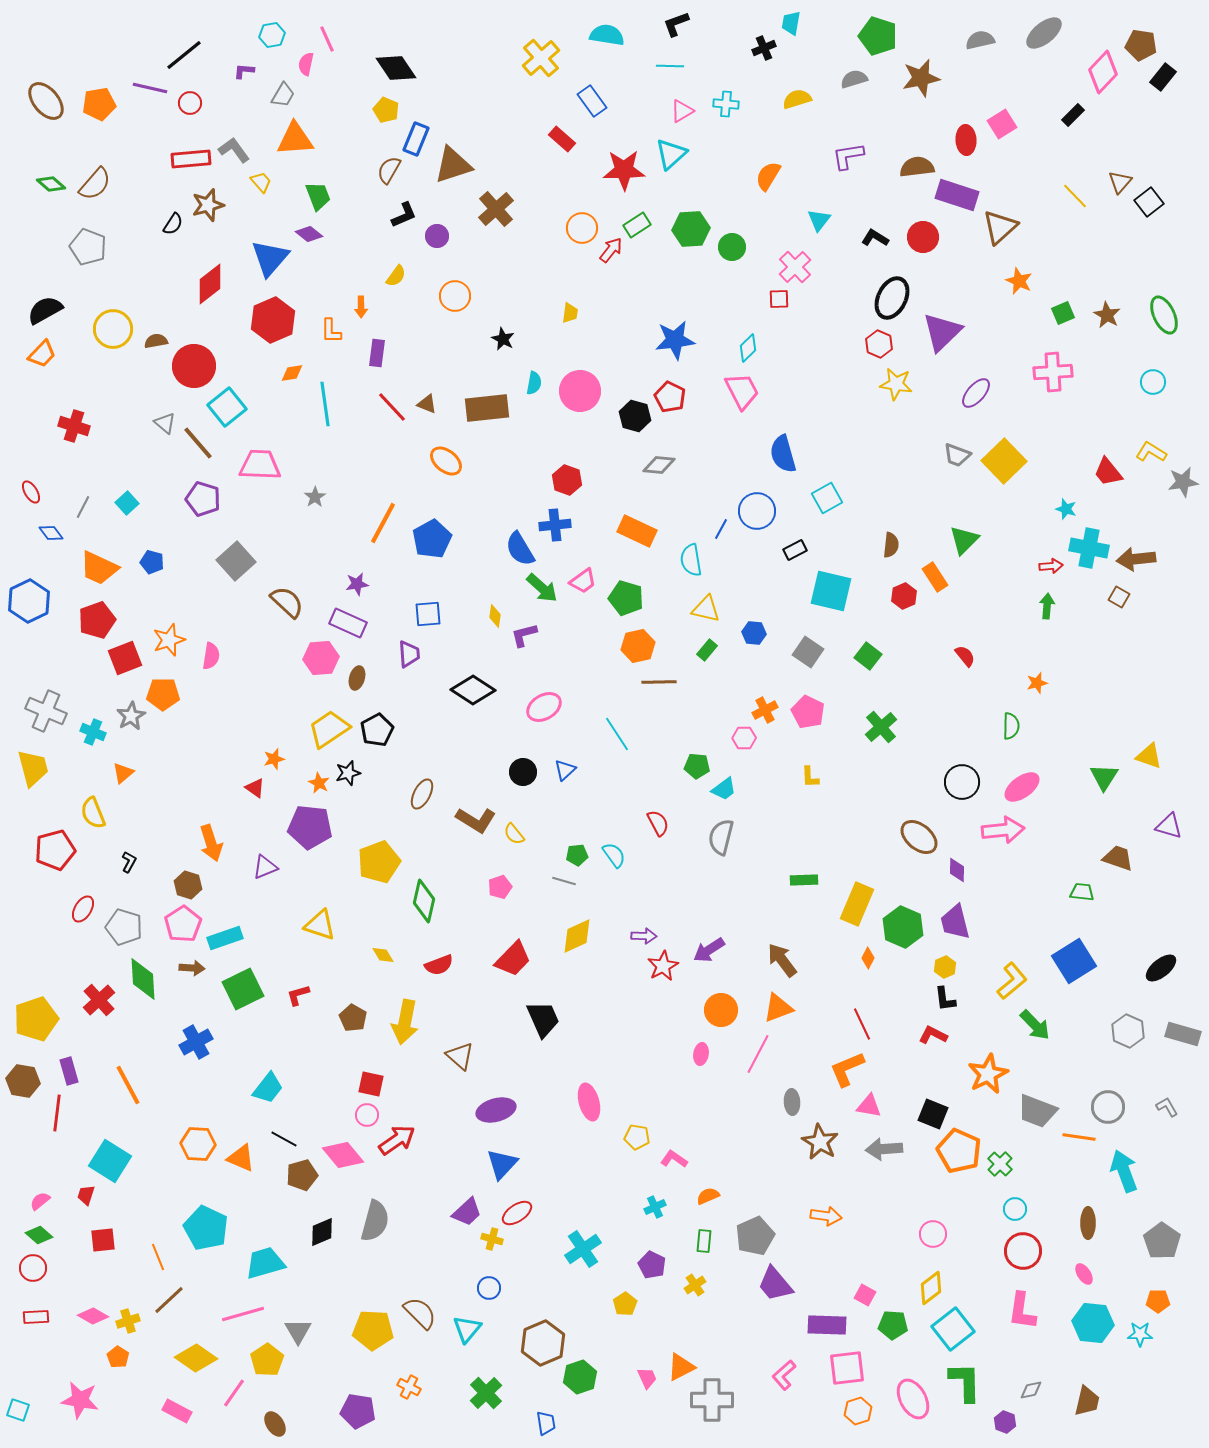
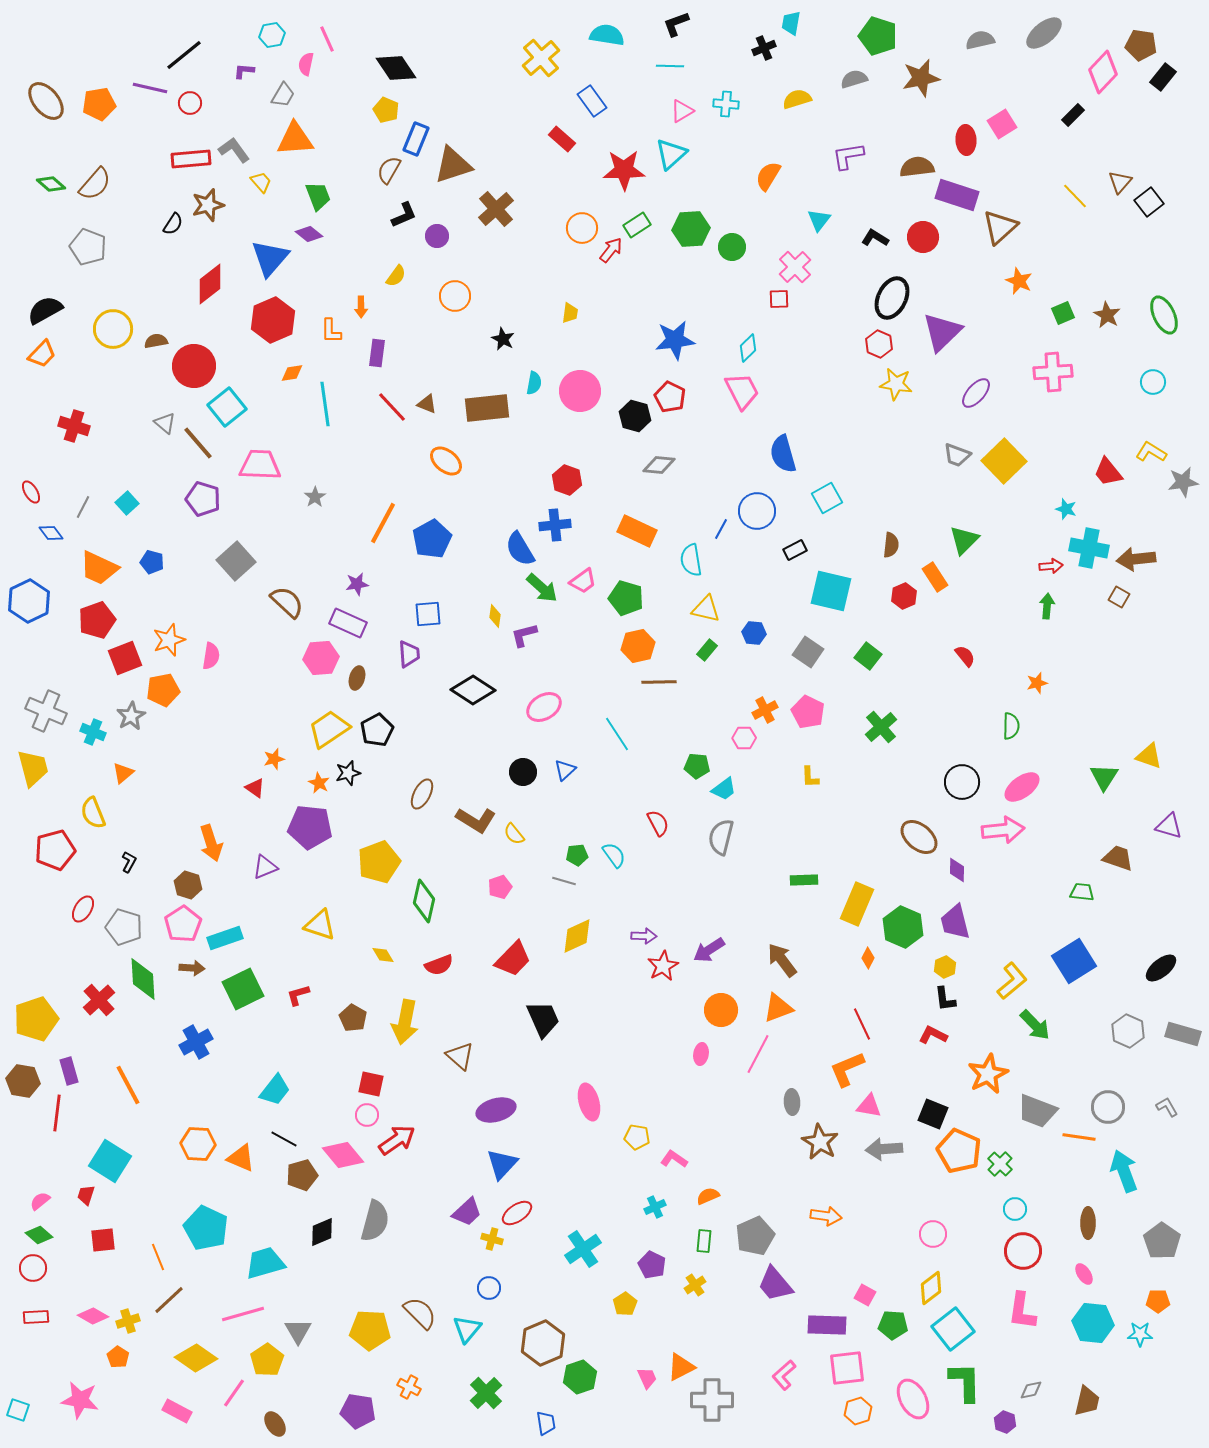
orange pentagon at (163, 694): moved 4 px up; rotated 12 degrees counterclockwise
cyan trapezoid at (268, 1088): moved 7 px right, 2 px down
yellow pentagon at (373, 1330): moved 3 px left
